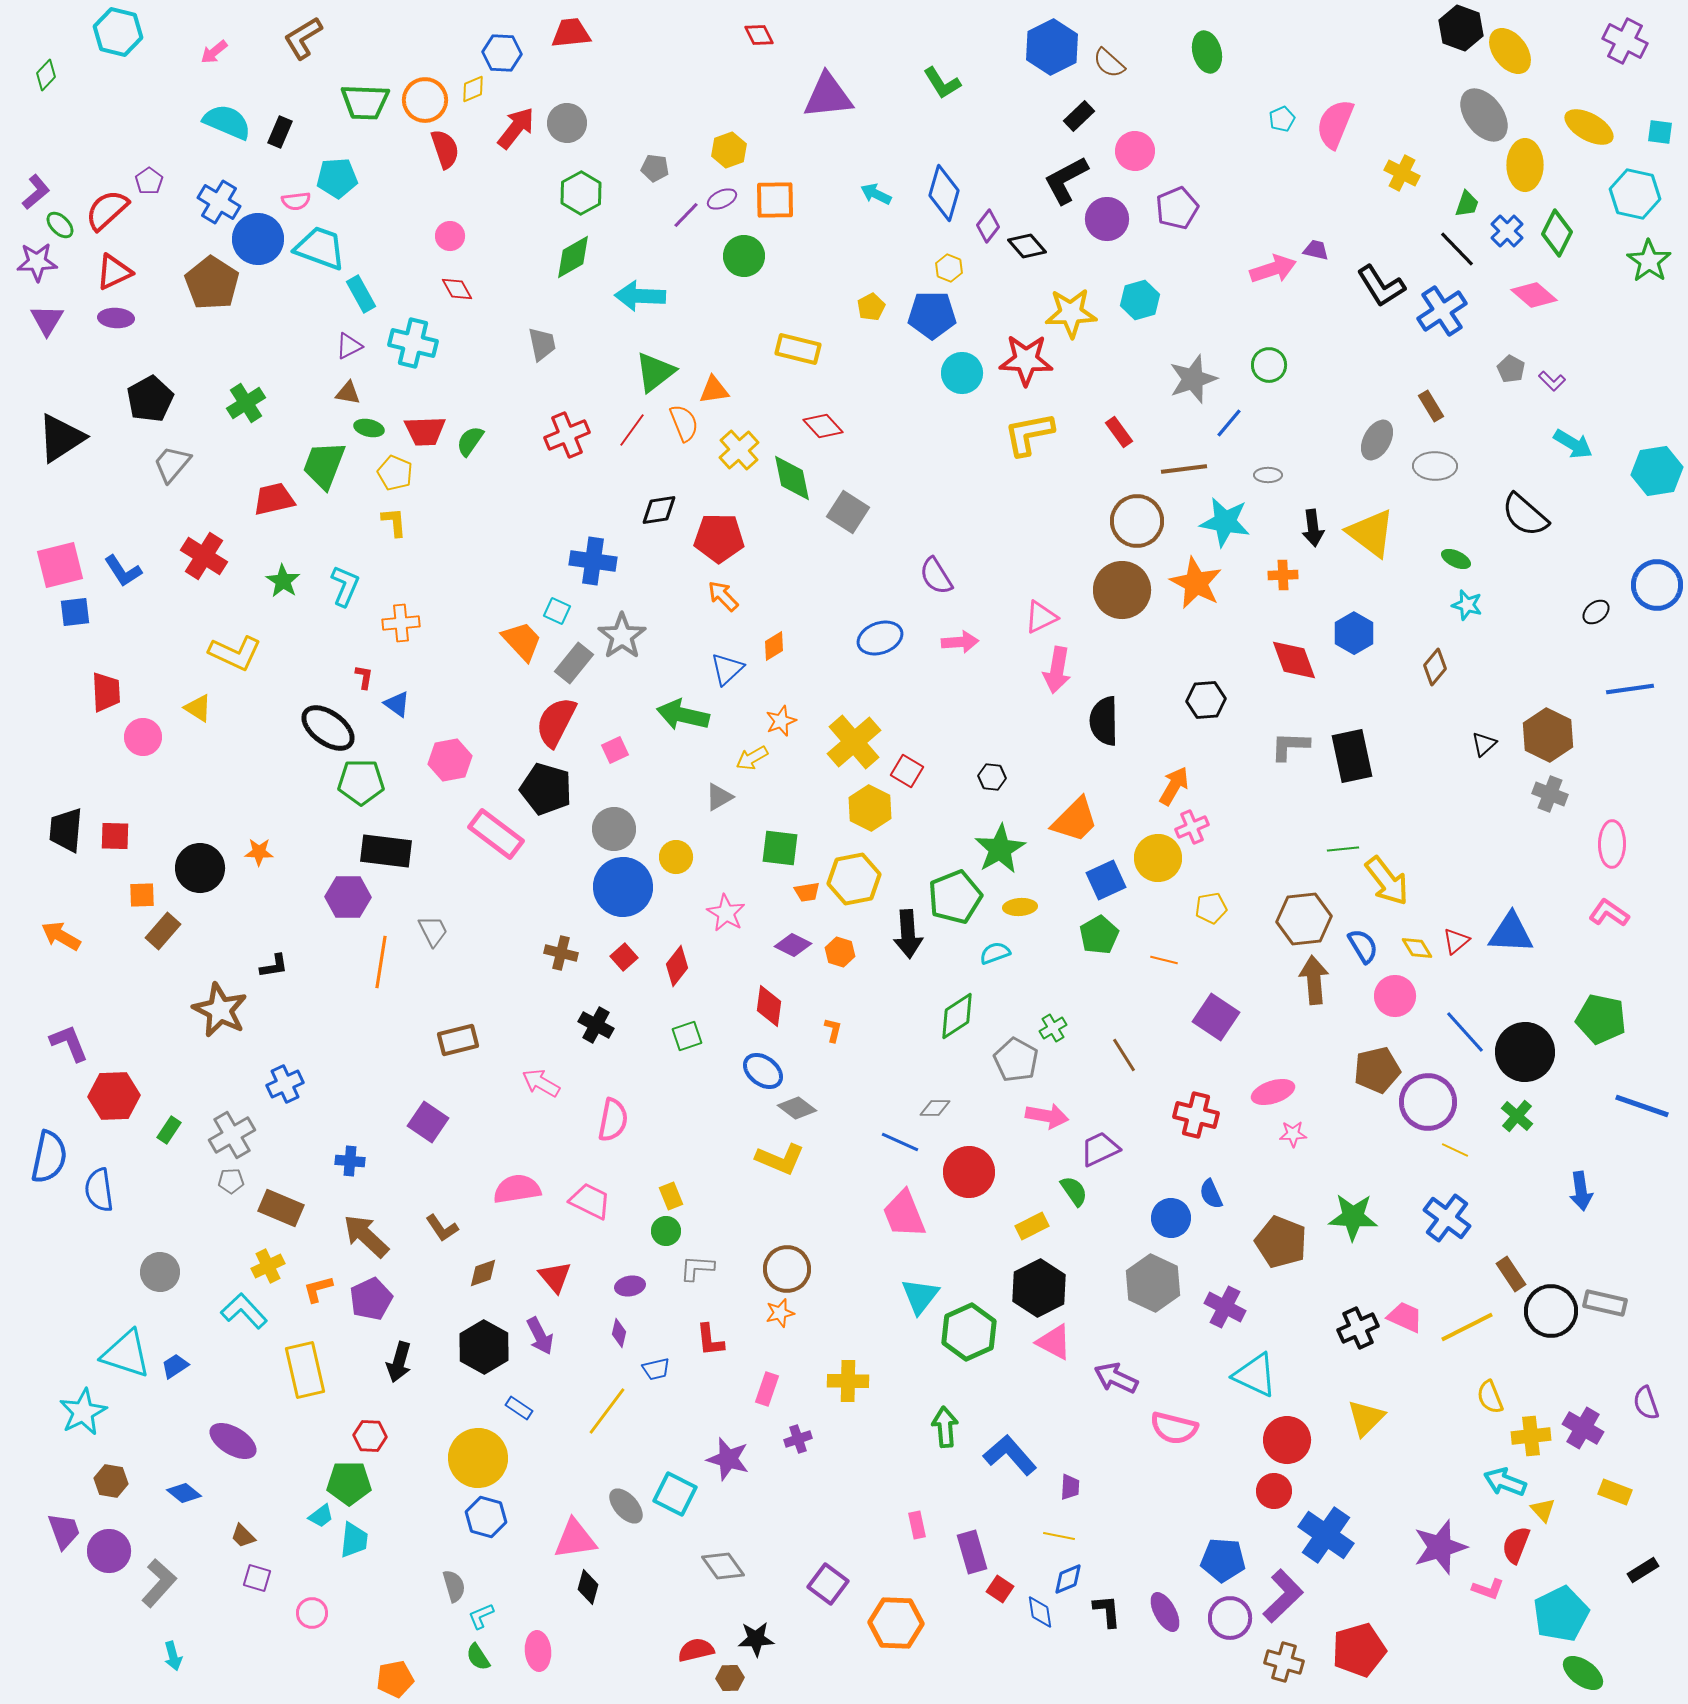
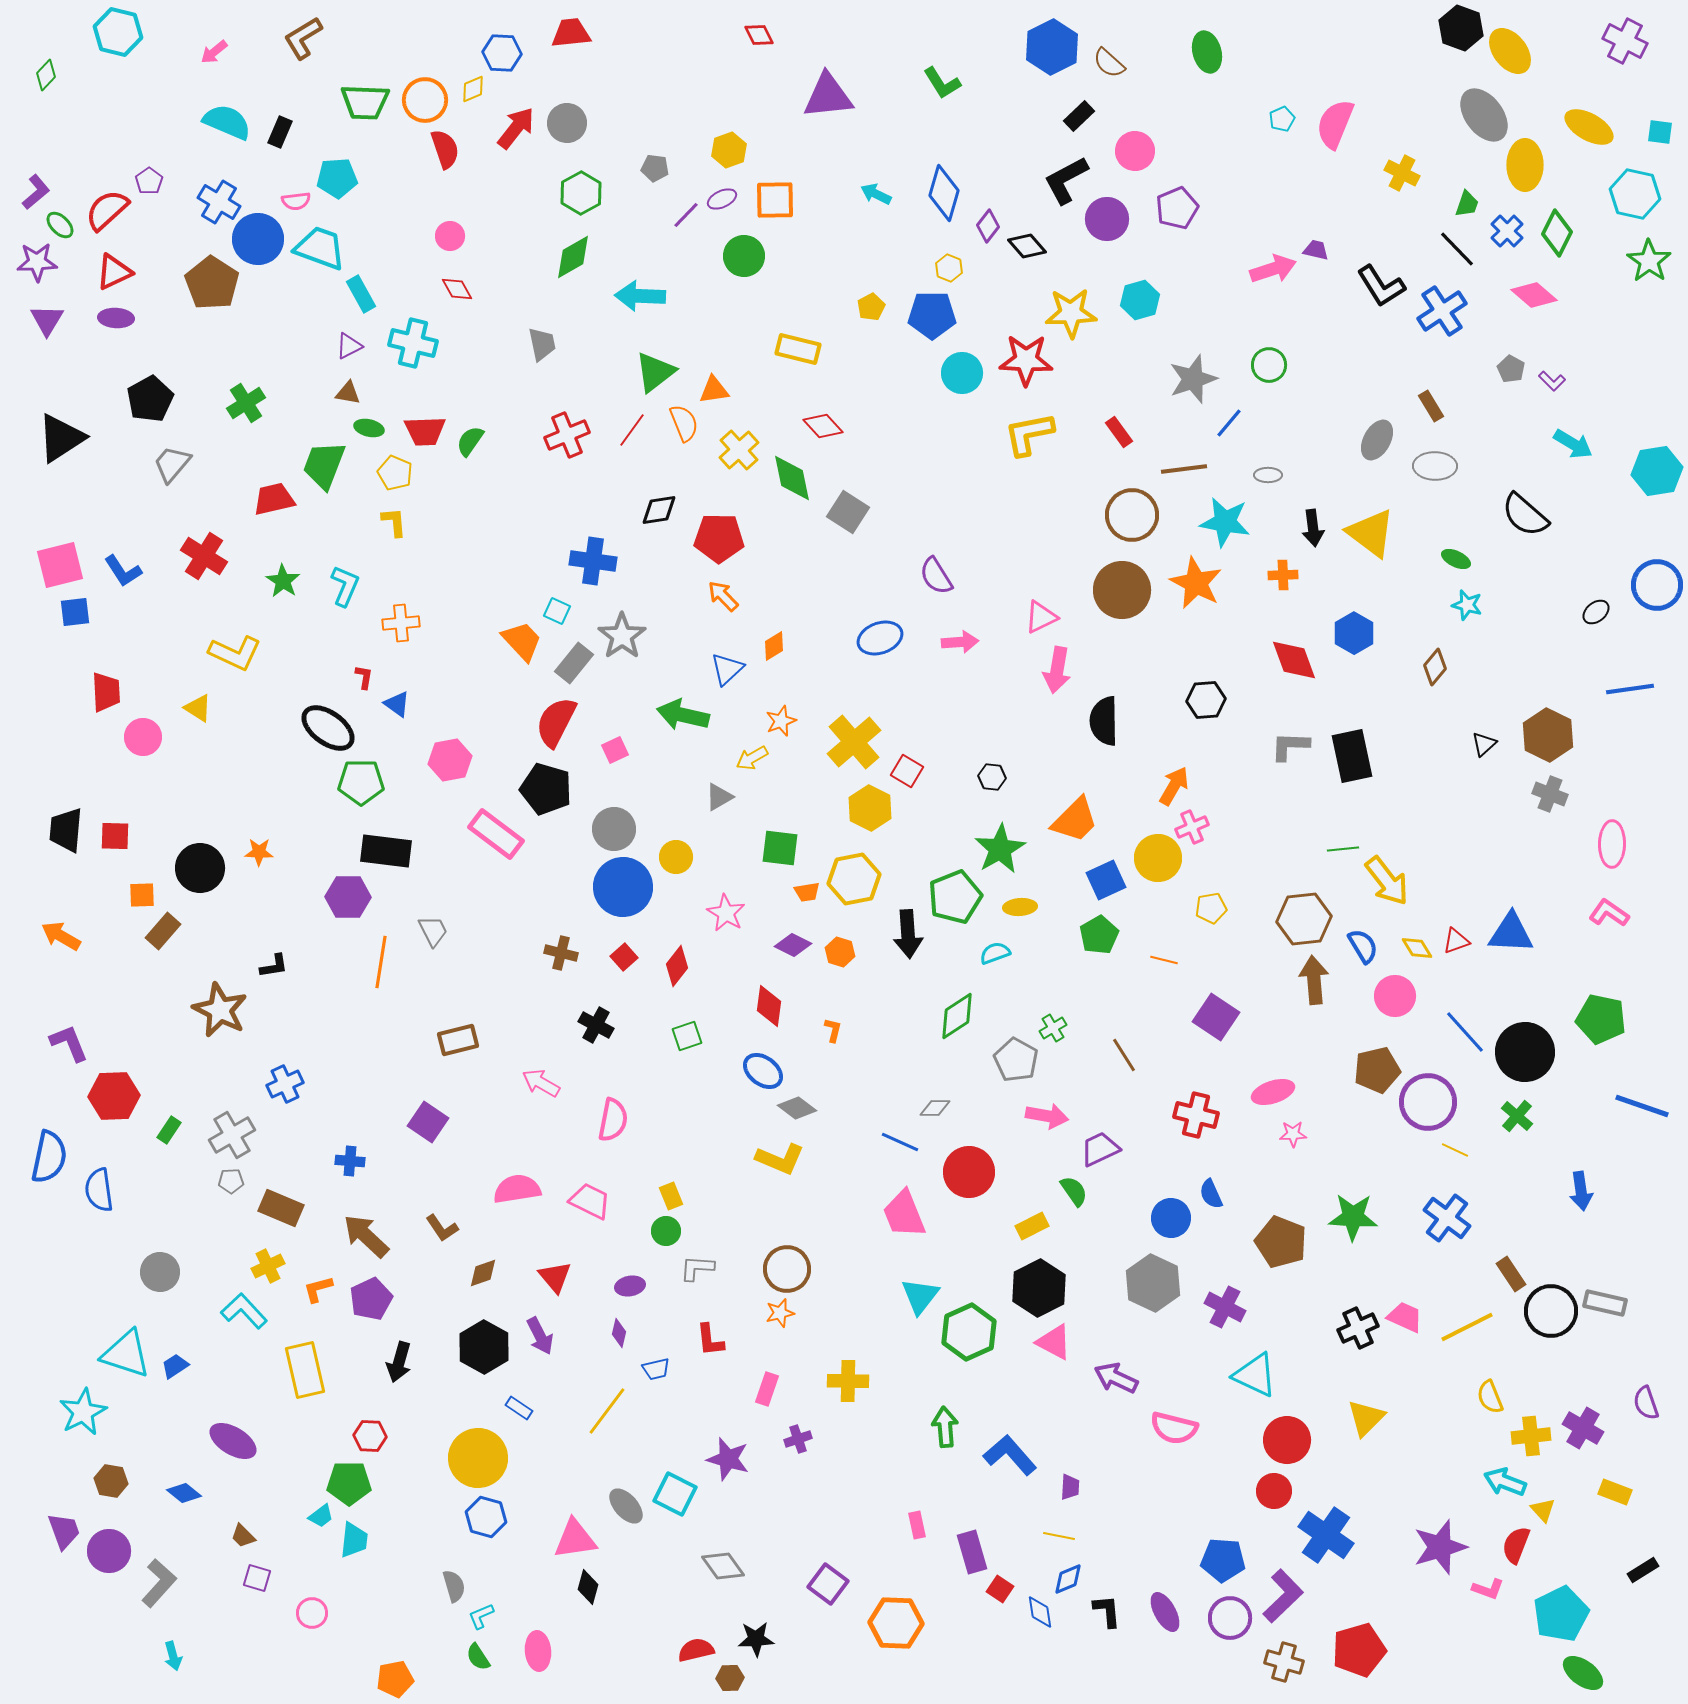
brown circle at (1137, 521): moved 5 px left, 6 px up
red triangle at (1456, 941): rotated 20 degrees clockwise
